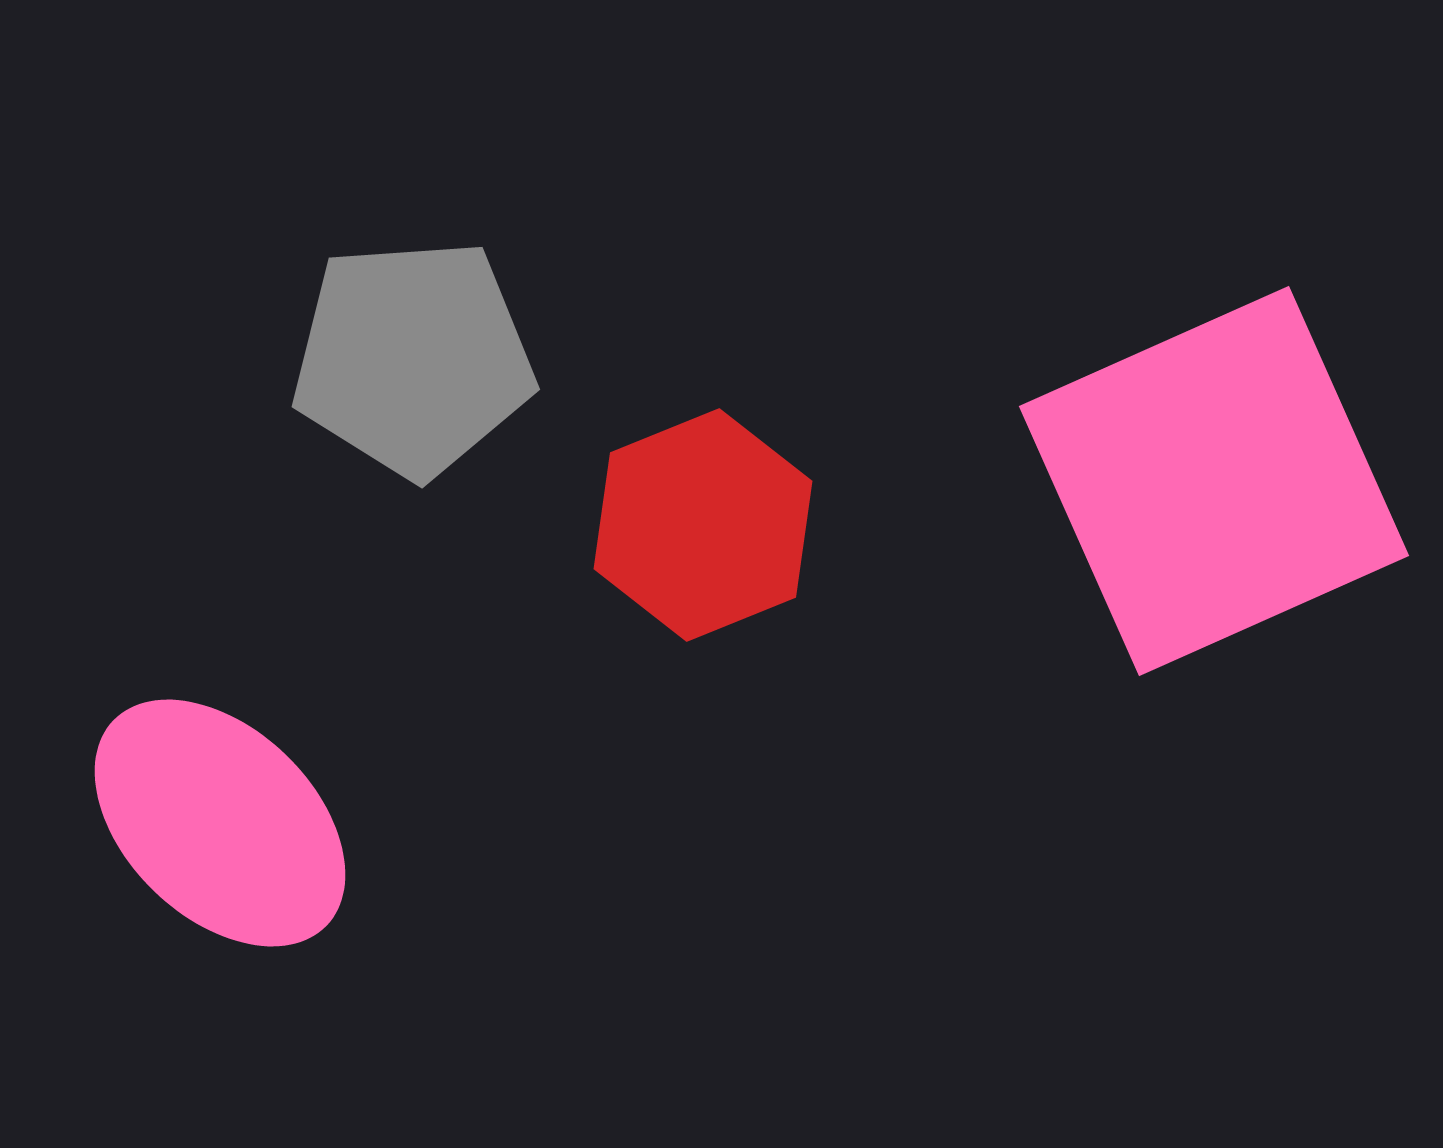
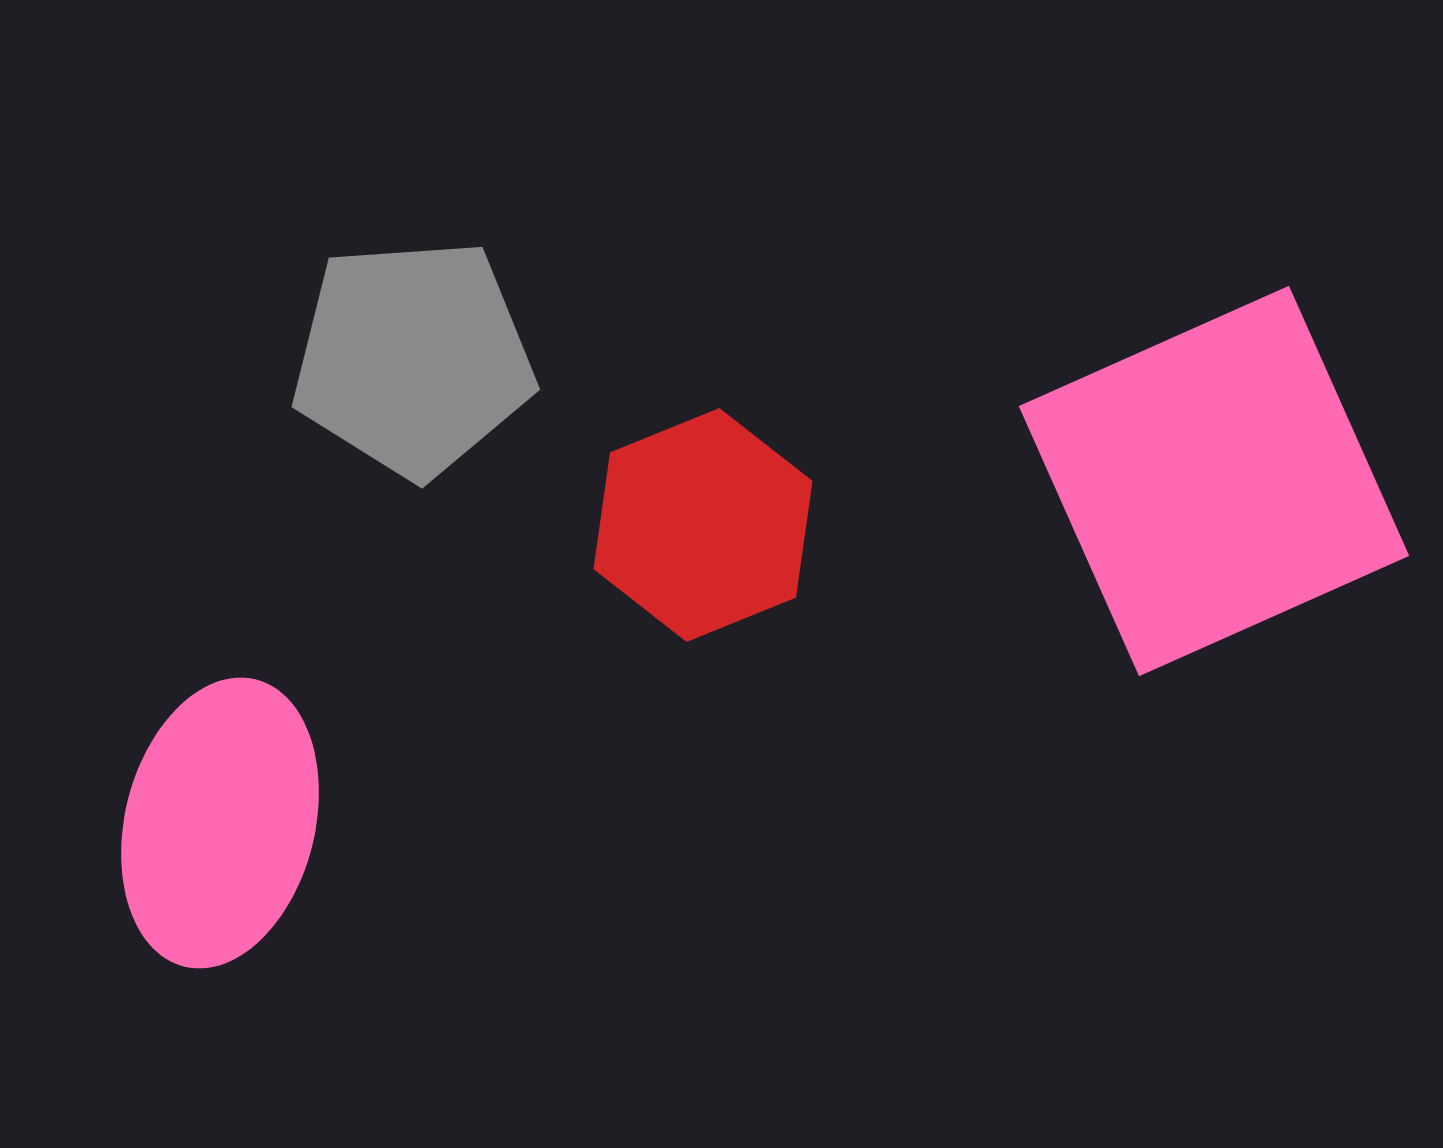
pink ellipse: rotated 60 degrees clockwise
